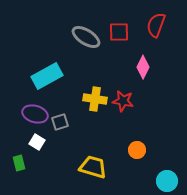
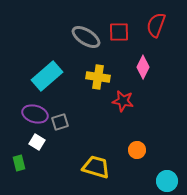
cyan rectangle: rotated 12 degrees counterclockwise
yellow cross: moved 3 px right, 22 px up
yellow trapezoid: moved 3 px right
